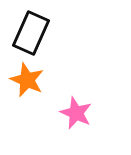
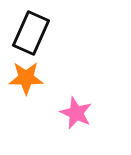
orange star: moved 1 px left, 2 px up; rotated 24 degrees counterclockwise
